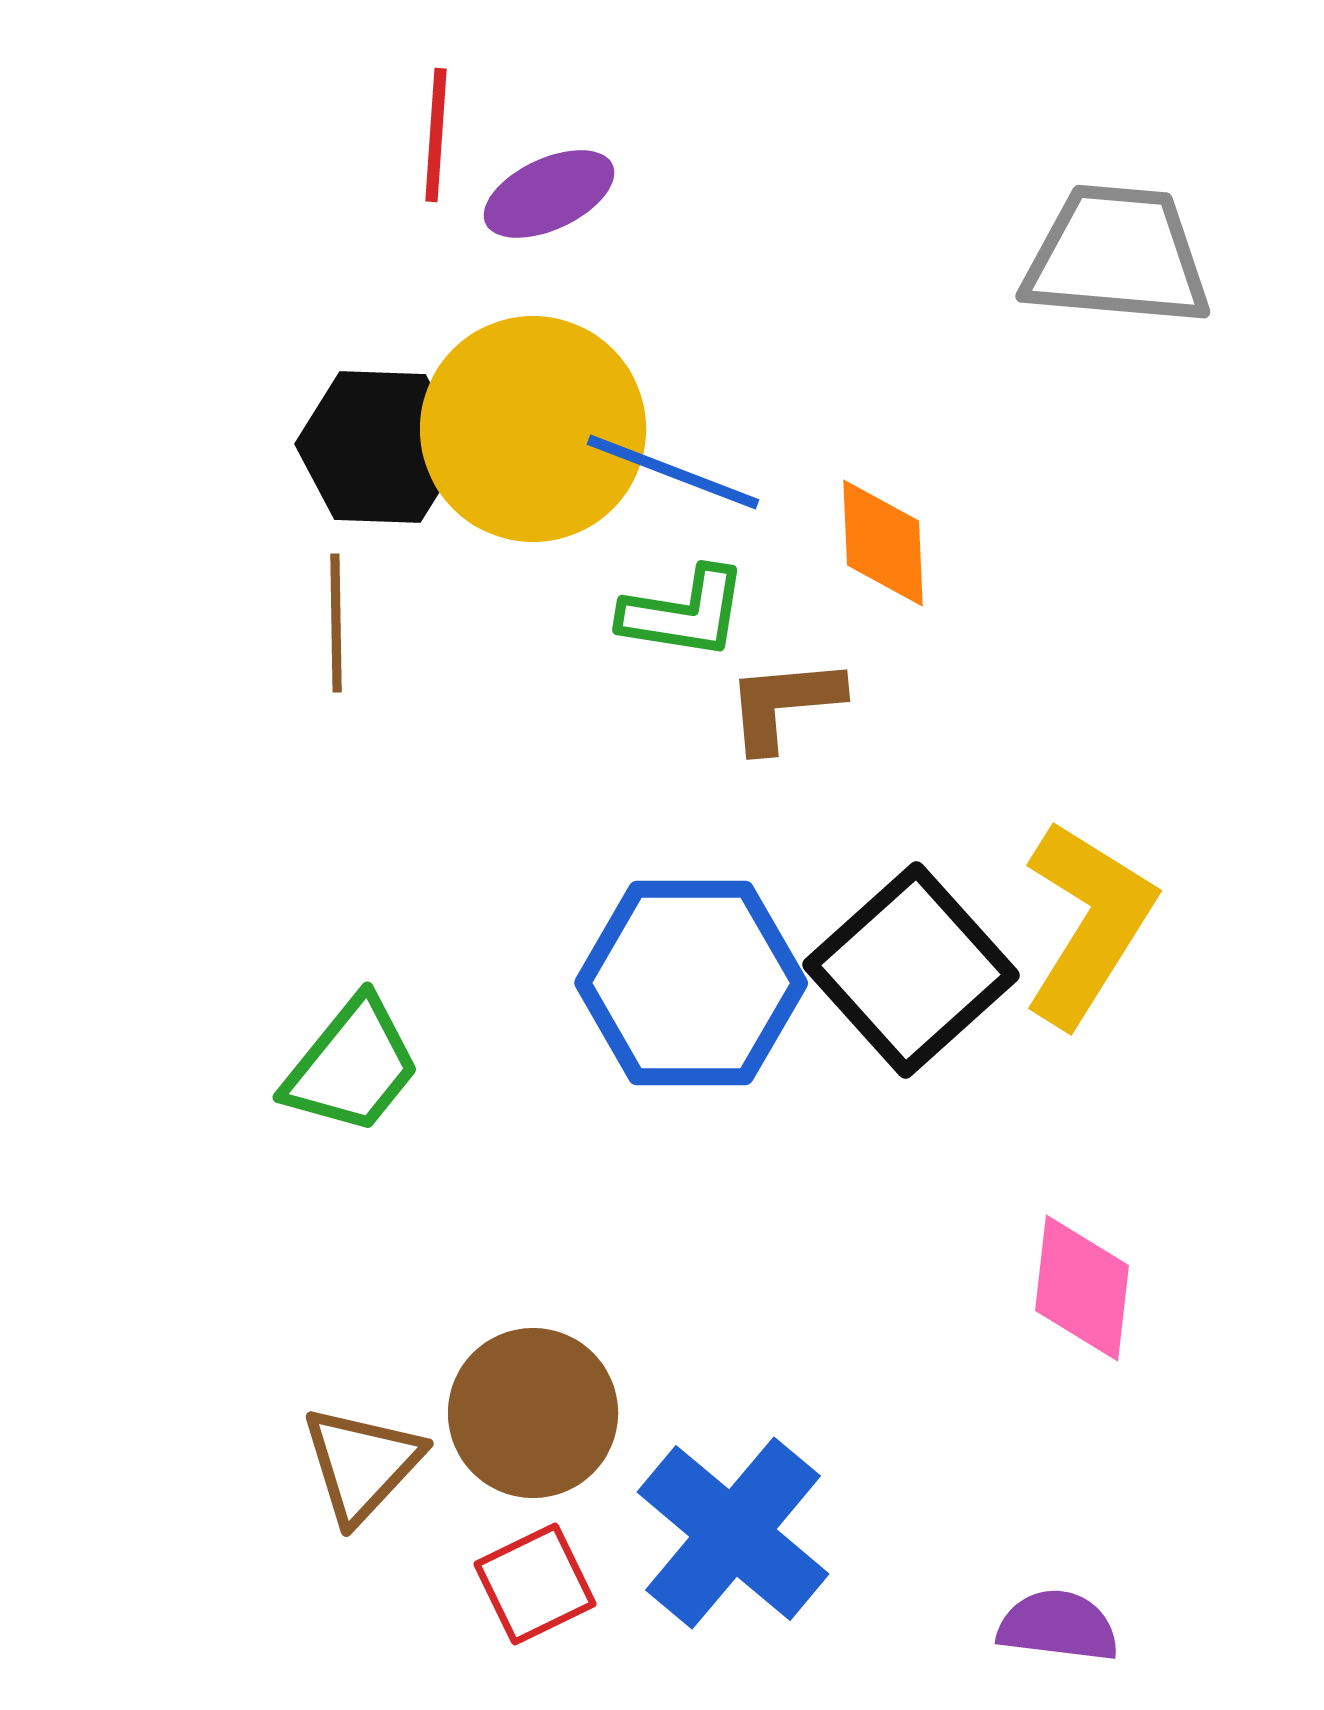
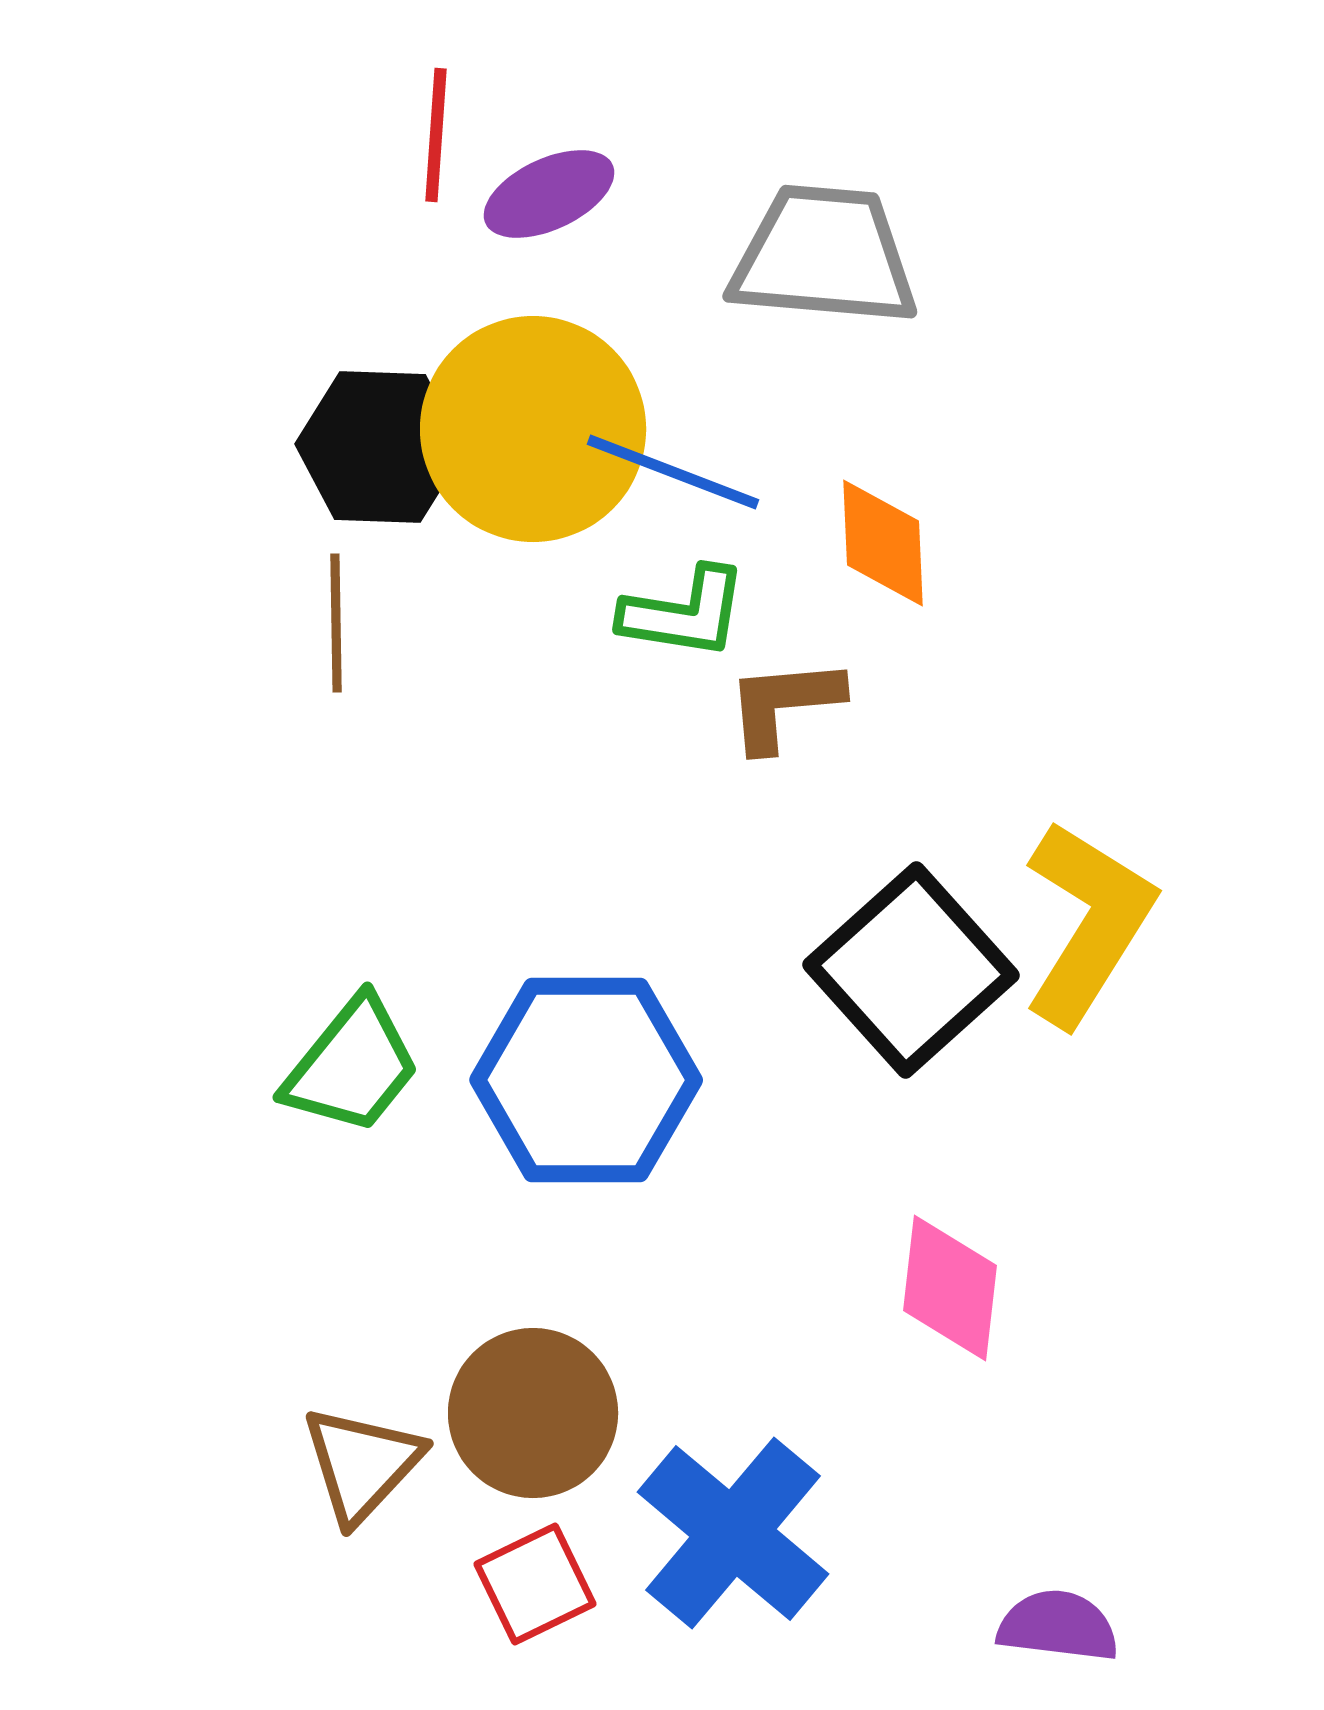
gray trapezoid: moved 293 px left
blue hexagon: moved 105 px left, 97 px down
pink diamond: moved 132 px left
